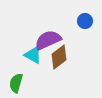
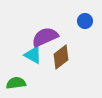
purple semicircle: moved 3 px left, 3 px up
brown diamond: moved 2 px right
green semicircle: rotated 66 degrees clockwise
